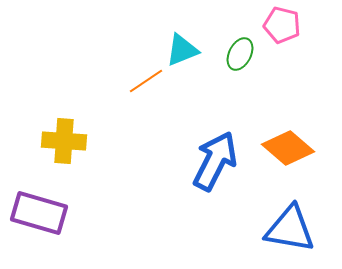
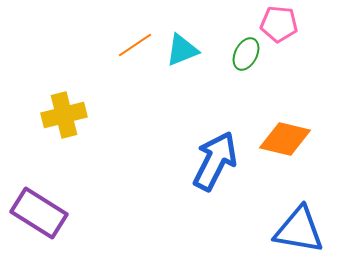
pink pentagon: moved 3 px left, 1 px up; rotated 9 degrees counterclockwise
green ellipse: moved 6 px right
orange line: moved 11 px left, 36 px up
yellow cross: moved 26 px up; rotated 18 degrees counterclockwise
orange diamond: moved 3 px left, 9 px up; rotated 27 degrees counterclockwise
purple rectangle: rotated 16 degrees clockwise
blue triangle: moved 9 px right, 1 px down
